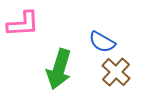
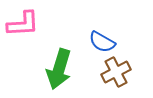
brown cross: rotated 20 degrees clockwise
